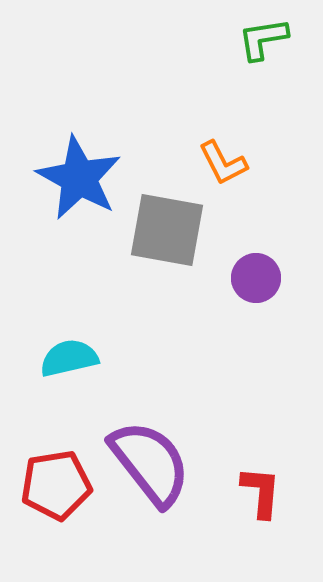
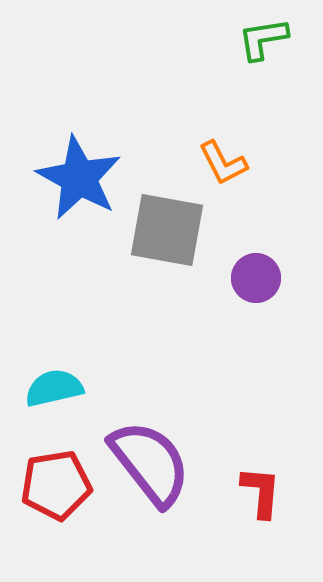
cyan semicircle: moved 15 px left, 30 px down
